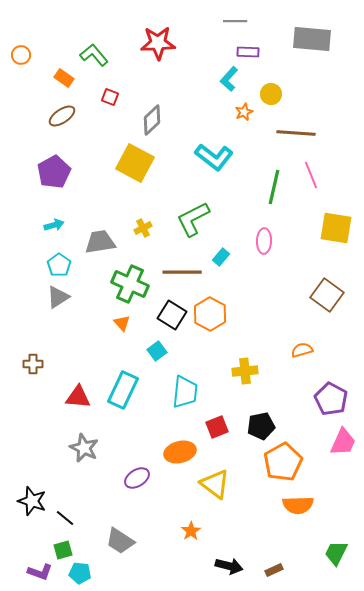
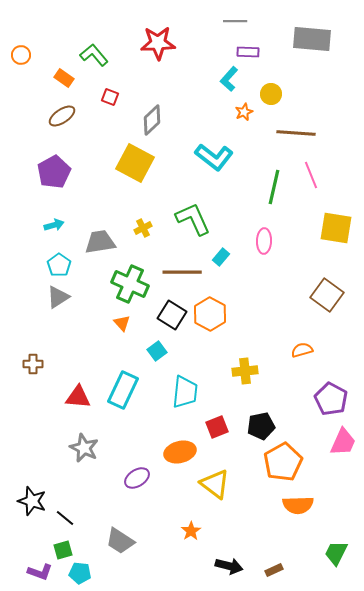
green L-shape at (193, 219): rotated 93 degrees clockwise
